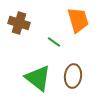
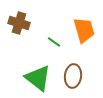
orange trapezoid: moved 6 px right, 10 px down
